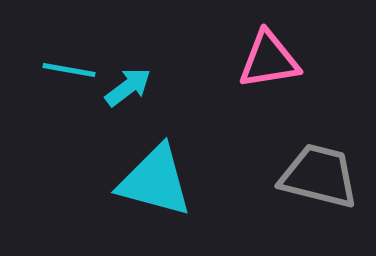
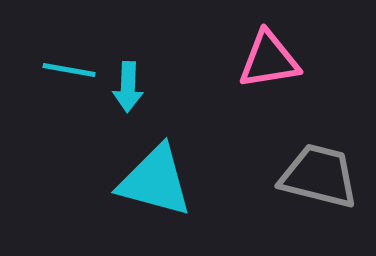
cyan arrow: rotated 129 degrees clockwise
